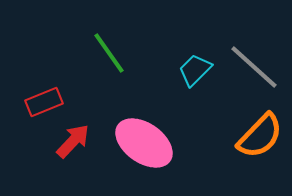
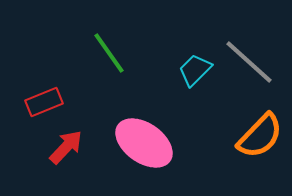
gray line: moved 5 px left, 5 px up
red arrow: moved 7 px left, 6 px down
